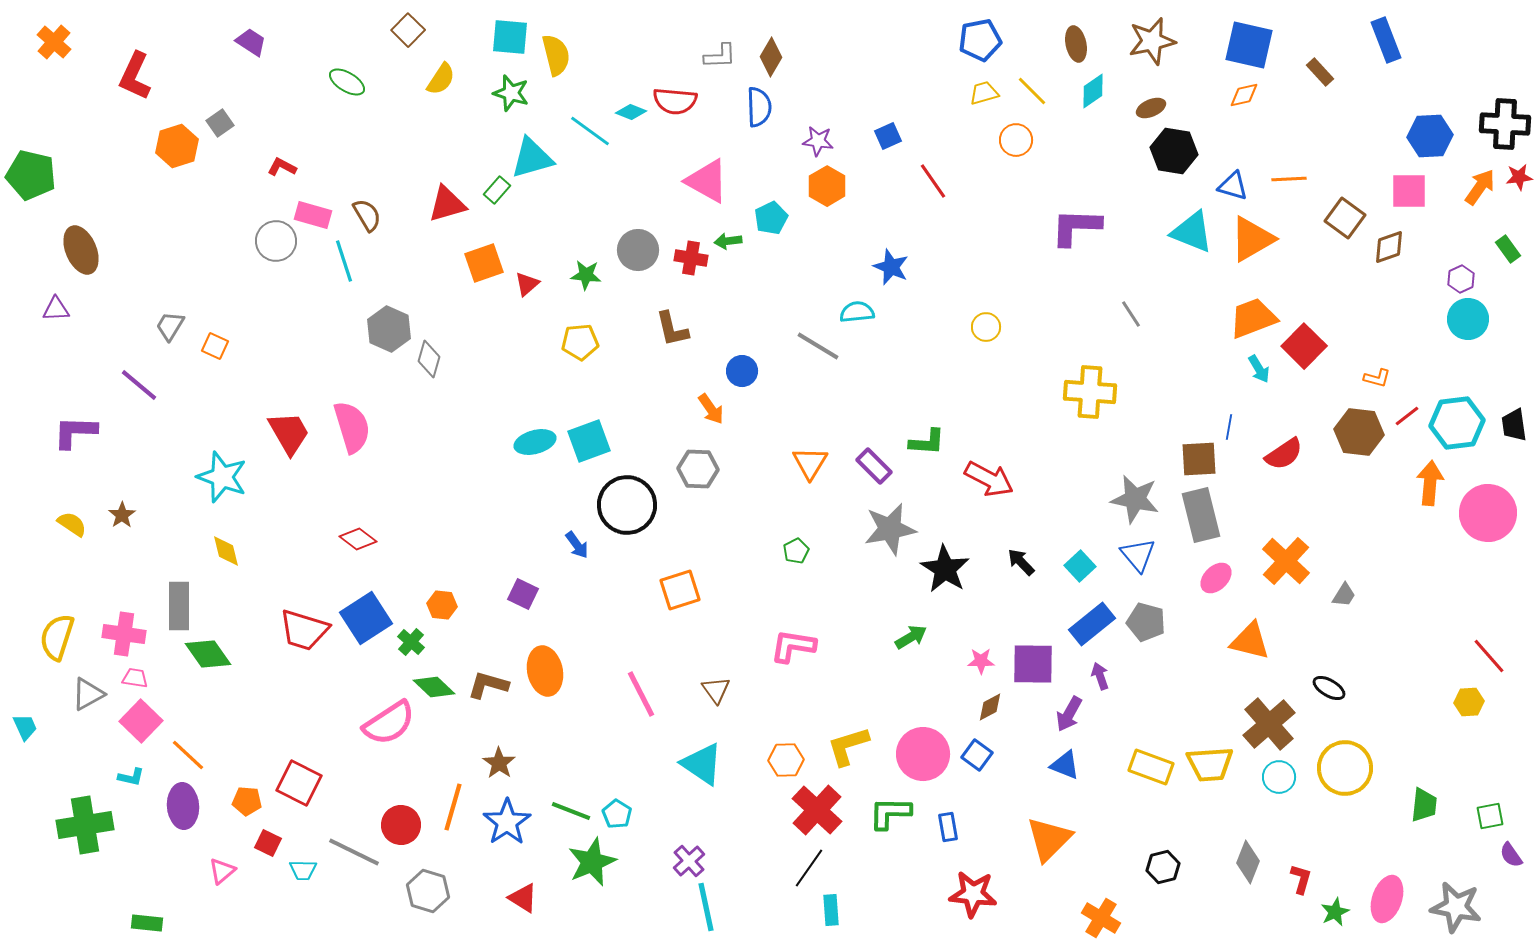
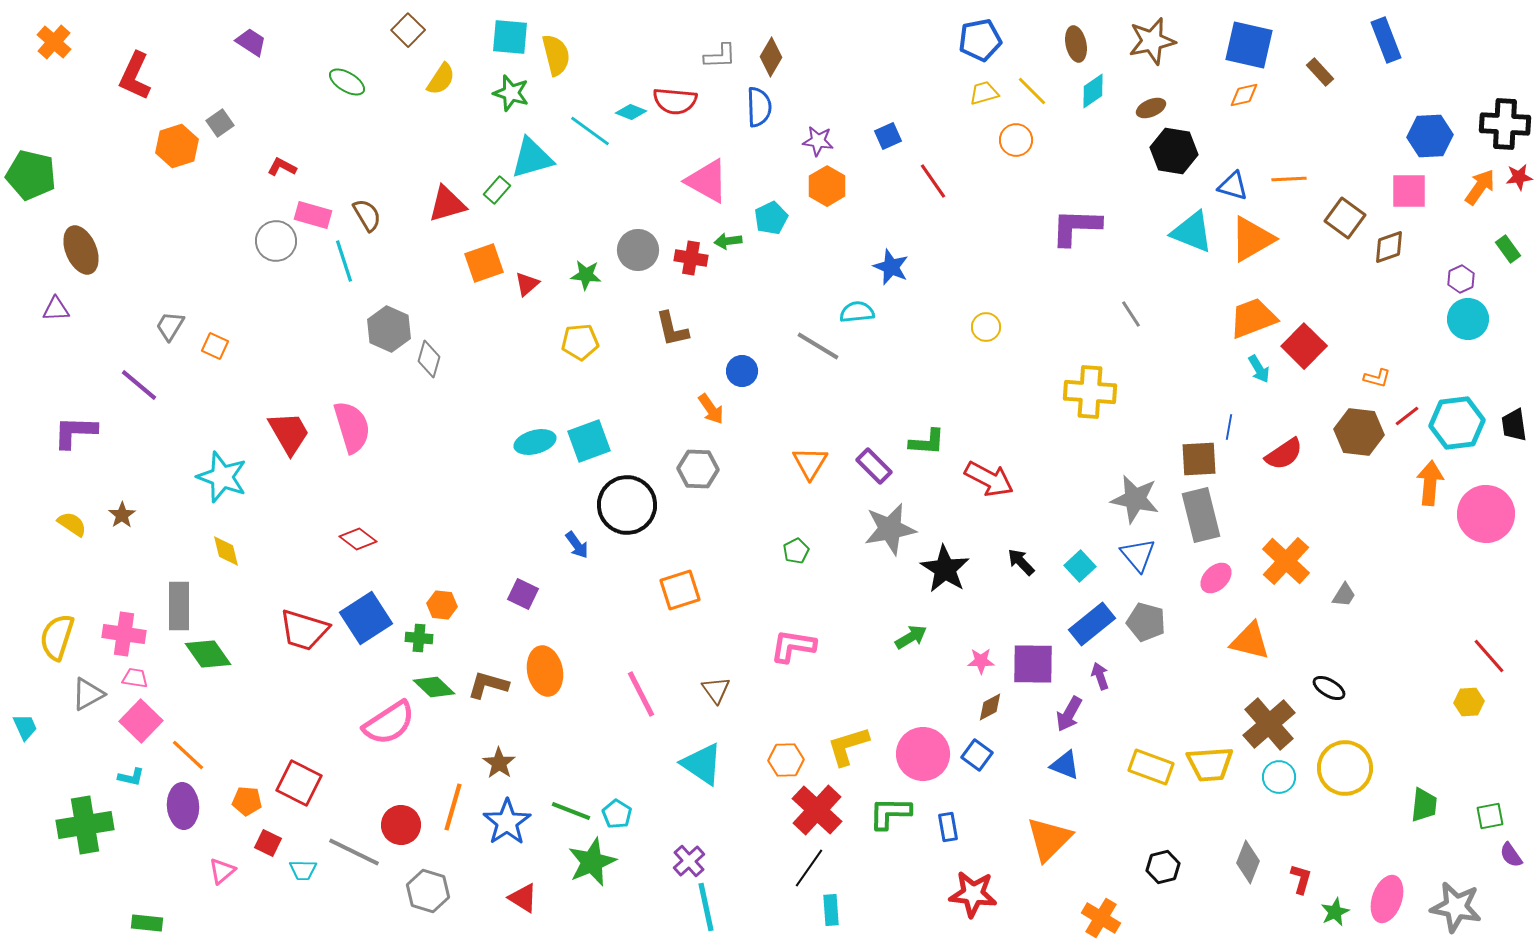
pink circle at (1488, 513): moved 2 px left, 1 px down
green cross at (411, 642): moved 8 px right, 4 px up; rotated 36 degrees counterclockwise
